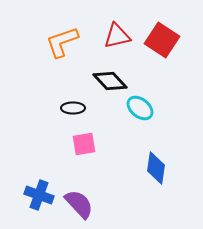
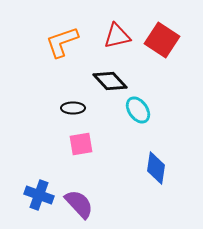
cyan ellipse: moved 2 px left, 2 px down; rotated 16 degrees clockwise
pink square: moved 3 px left
